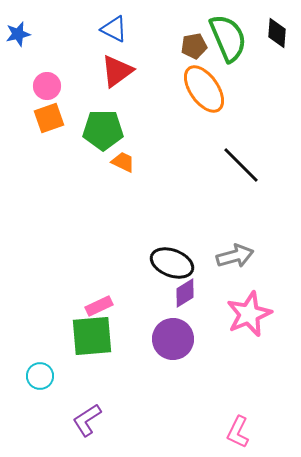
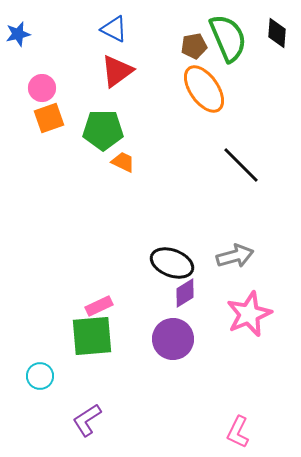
pink circle: moved 5 px left, 2 px down
